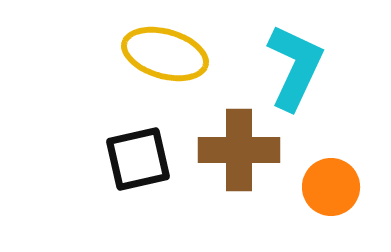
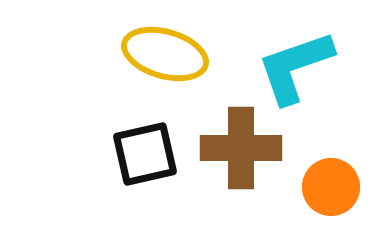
cyan L-shape: rotated 134 degrees counterclockwise
brown cross: moved 2 px right, 2 px up
black square: moved 7 px right, 5 px up
